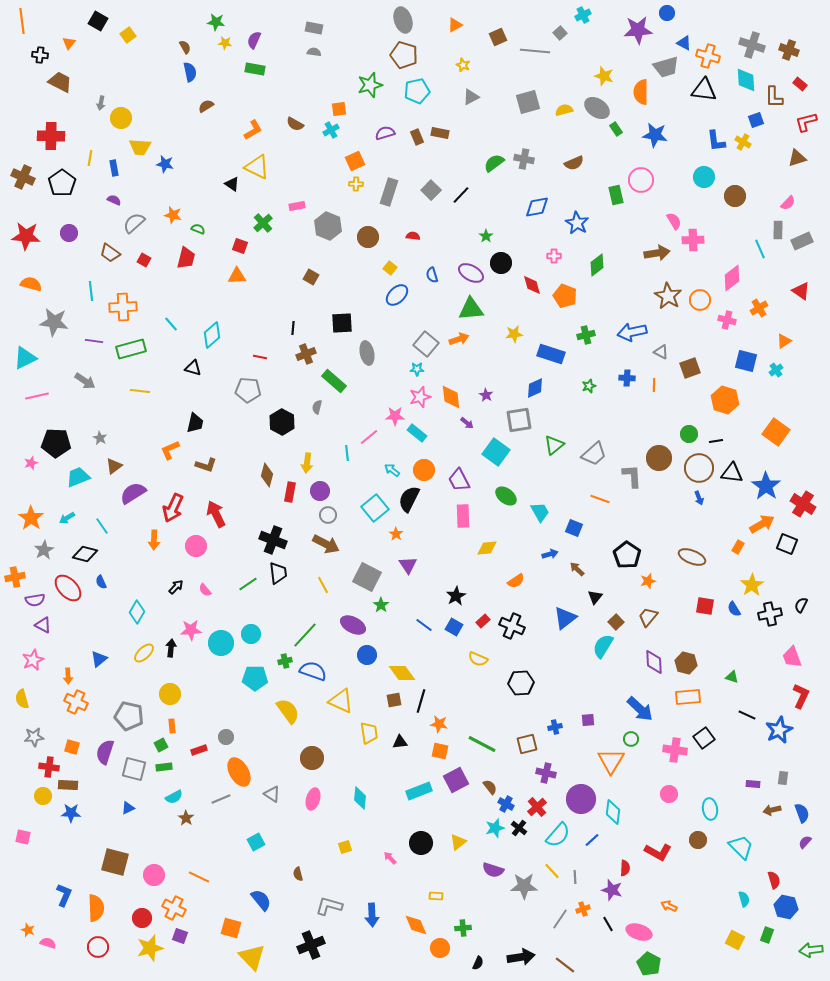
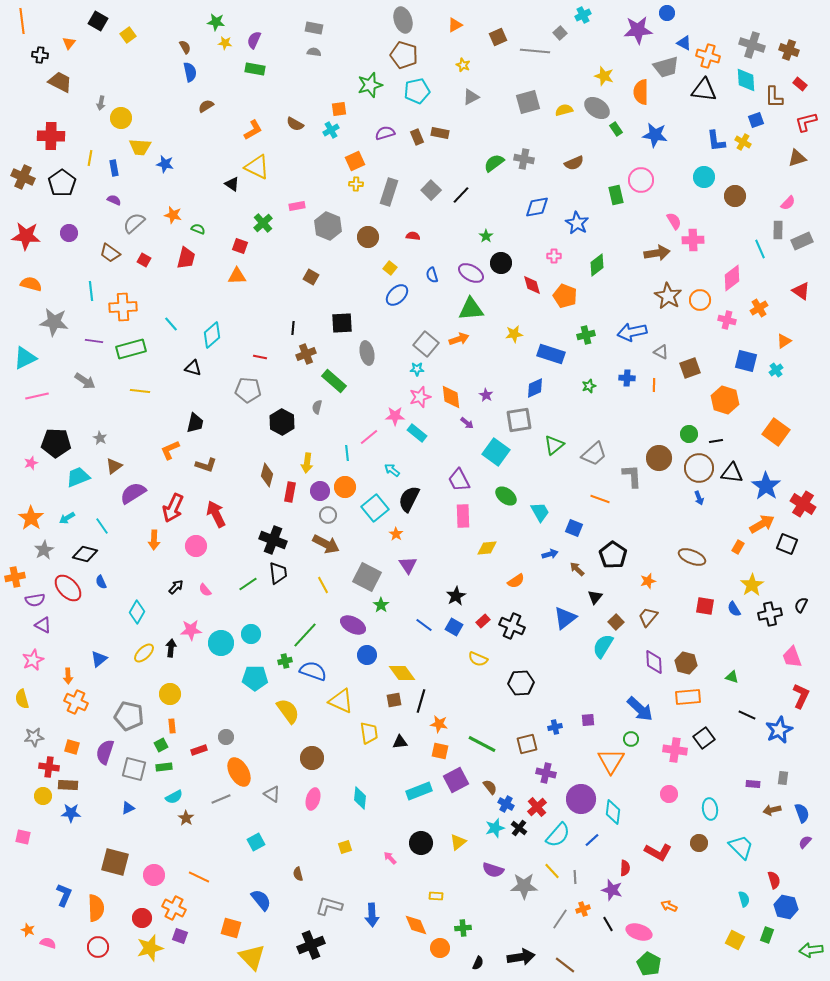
orange circle at (424, 470): moved 79 px left, 17 px down
black pentagon at (627, 555): moved 14 px left
brown circle at (698, 840): moved 1 px right, 3 px down
